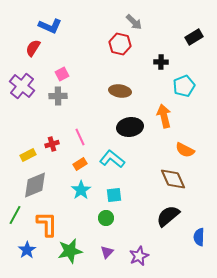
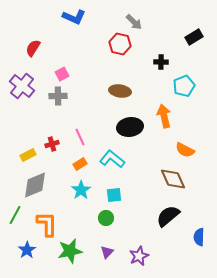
blue L-shape: moved 24 px right, 9 px up
